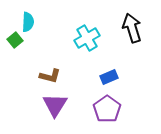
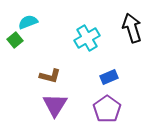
cyan semicircle: rotated 114 degrees counterclockwise
